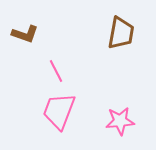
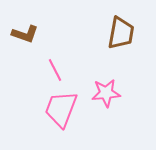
pink line: moved 1 px left, 1 px up
pink trapezoid: moved 2 px right, 2 px up
pink star: moved 14 px left, 28 px up
